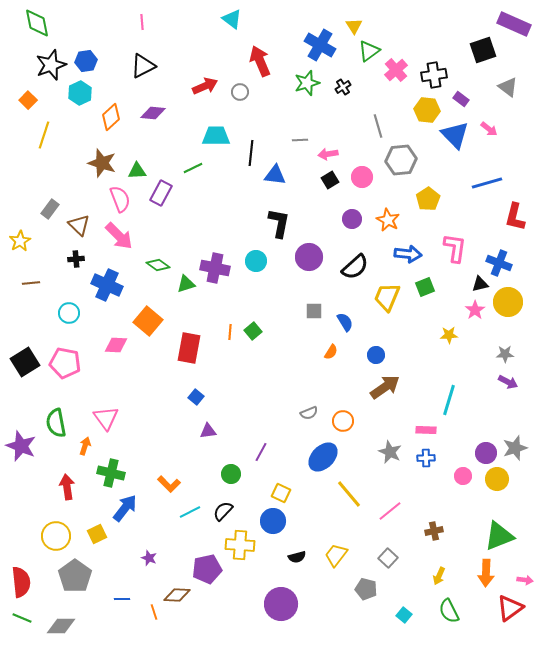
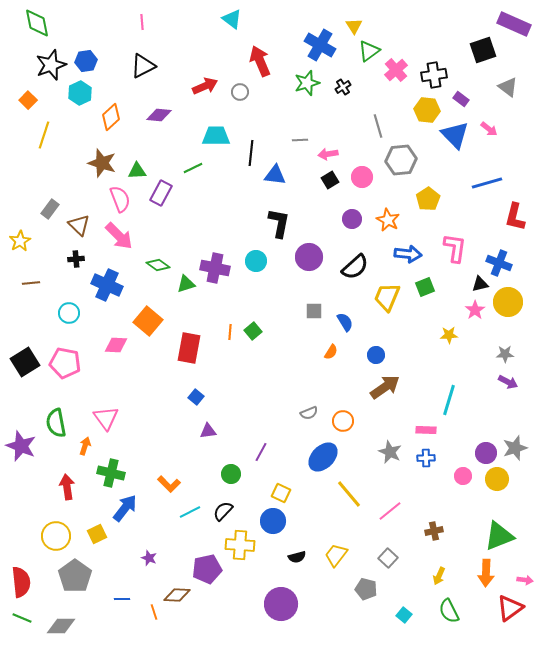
purple diamond at (153, 113): moved 6 px right, 2 px down
